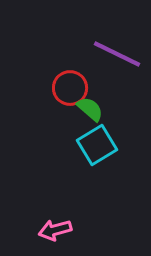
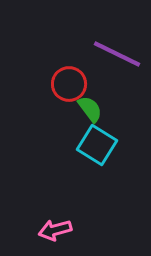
red circle: moved 1 px left, 4 px up
green semicircle: rotated 12 degrees clockwise
cyan square: rotated 27 degrees counterclockwise
